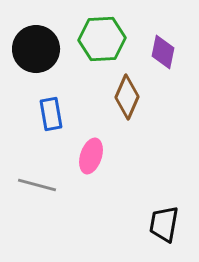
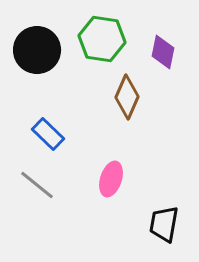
green hexagon: rotated 12 degrees clockwise
black circle: moved 1 px right, 1 px down
blue rectangle: moved 3 px left, 20 px down; rotated 36 degrees counterclockwise
pink ellipse: moved 20 px right, 23 px down
gray line: rotated 24 degrees clockwise
